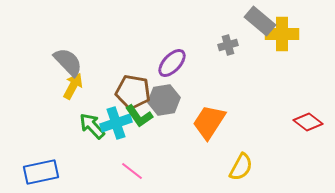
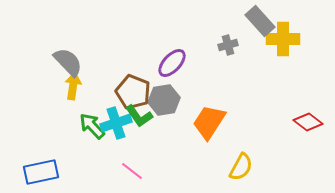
gray rectangle: rotated 8 degrees clockwise
yellow cross: moved 1 px right, 5 px down
yellow arrow: rotated 20 degrees counterclockwise
brown pentagon: rotated 12 degrees clockwise
